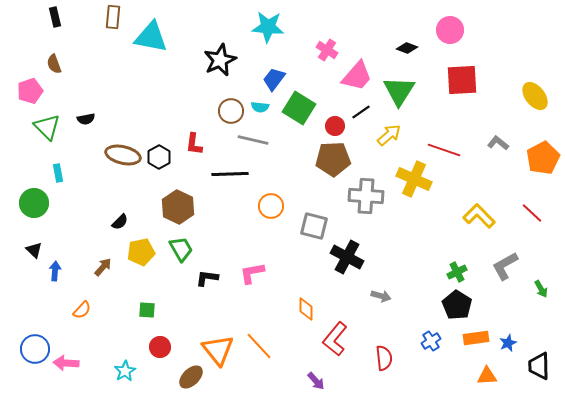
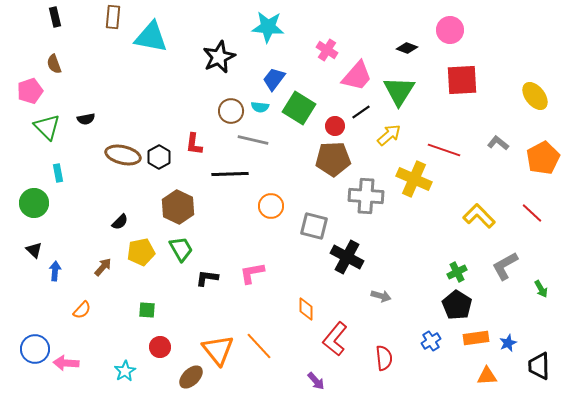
black star at (220, 60): moved 1 px left, 3 px up
